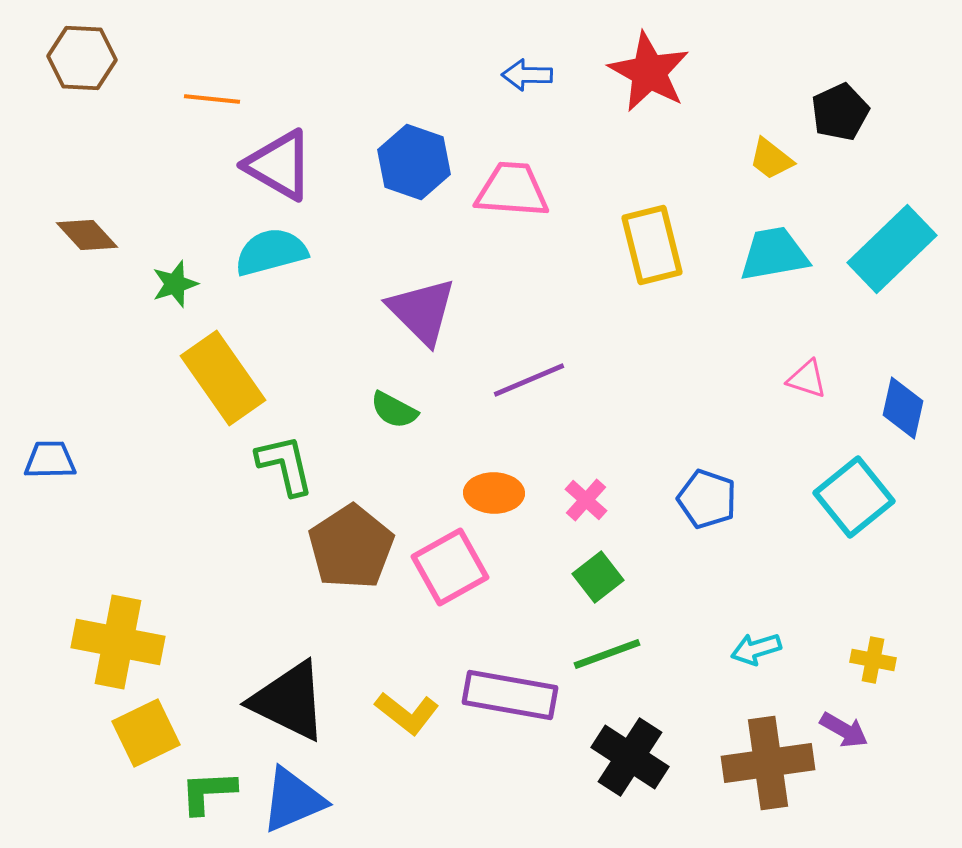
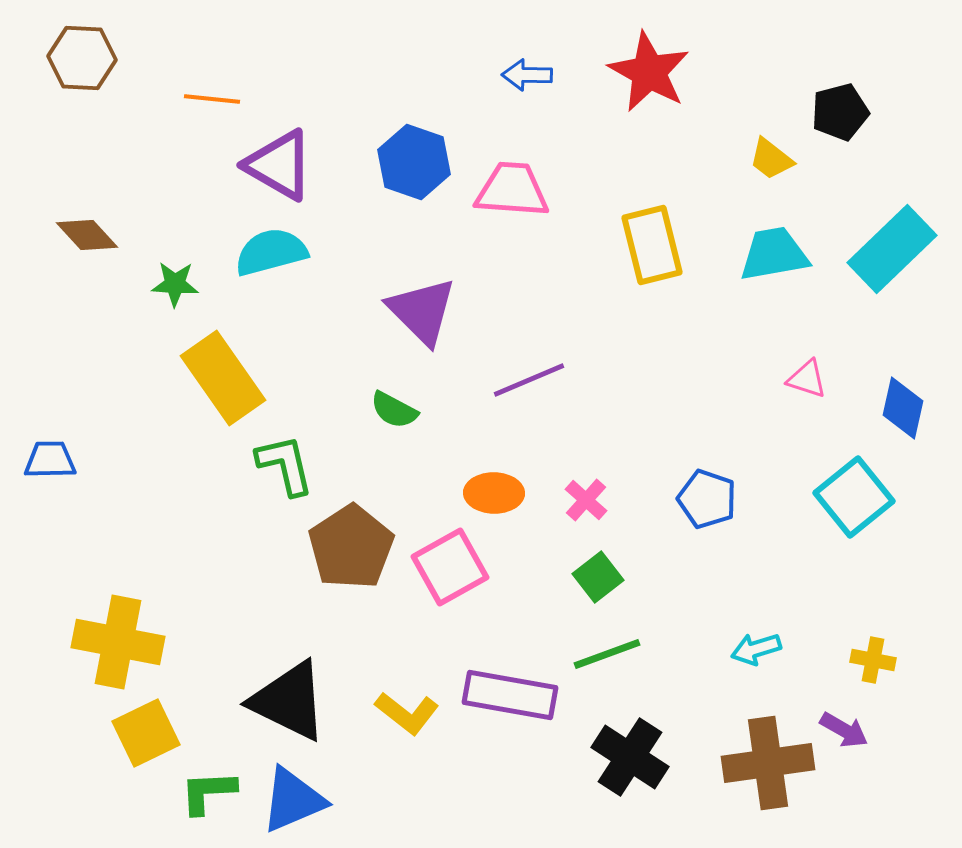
black pentagon at (840, 112): rotated 10 degrees clockwise
green star at (175, 284): rotated 21 degrees clockwise
